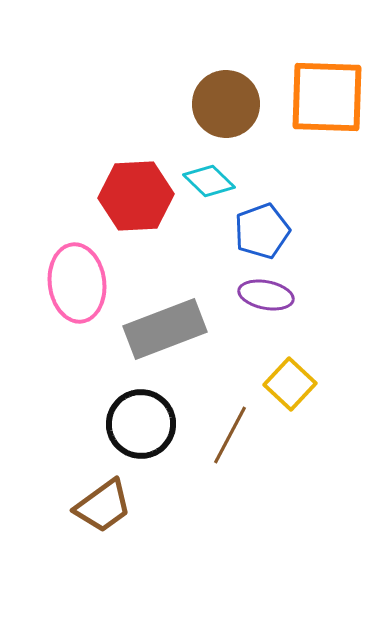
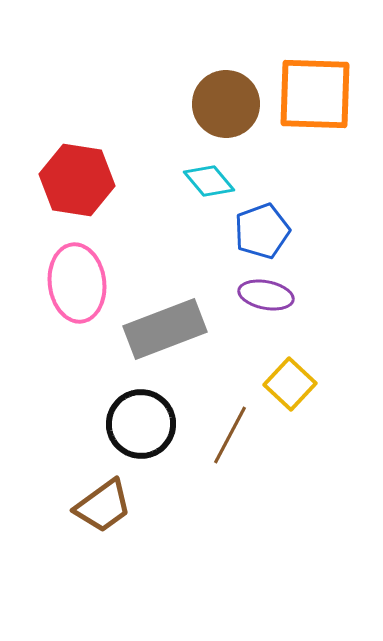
orange square: moved 12 px left, 3 px up
cyan diamond: rotated 6 degrees clockwise
red hexagon: moved 59 px left, 16 px up; rotated 12 degrees clockwise
